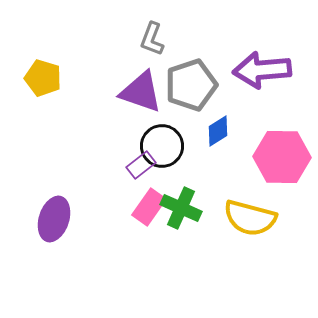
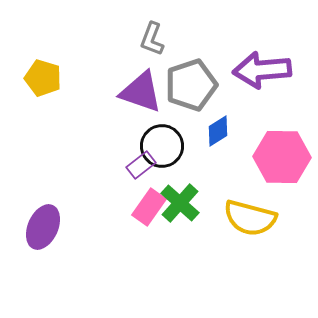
green cross: moved 1 px left, 5 px up; rotated 18 degrees clockwise
purple ellipse: moved 11 px left, 8 px down; rotated 6 degrees clockwise
